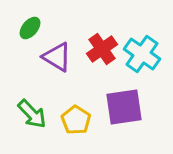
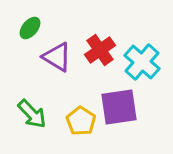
red cross: moved 2 px left, 1 px down
cyan cross: moved 8 px down; rotated 6 degrees clockwise
purple square: moved 5 px left
yellow pentagon: moved 5 px right, 1 px down
